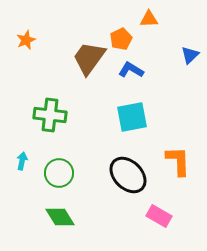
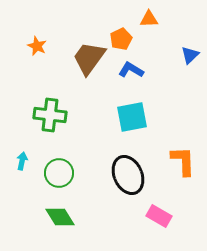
orange star: moved 11 px right, 6 px down; rotated 24 degrees counterclockwise
orange L-shape: moved 5 px right
black ellipse: rotated 21 degrees clockwise
